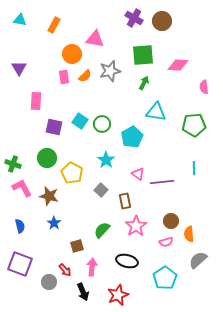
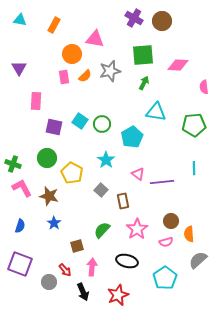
brown rectangle at (125, 201): moved 2 px left
blue semicircle at (20, 226): rotated 32 degrees clockwise
pink star at (136, 226): moved 1 px right, 3 px down
